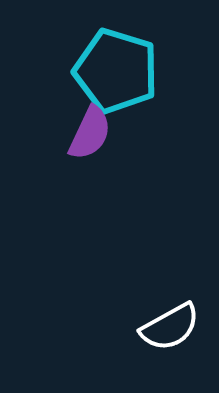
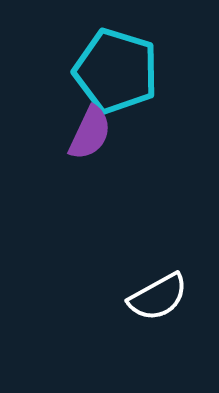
white semicircle: moved 12 px left, 30 px up
